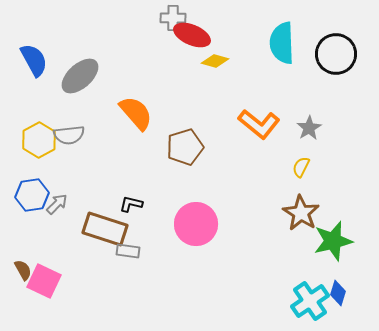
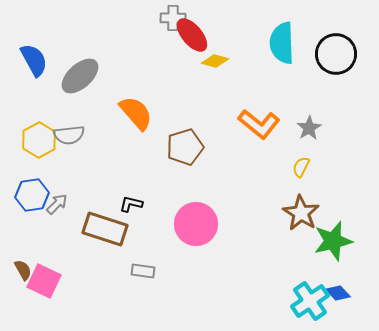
red ellipse: rotated 27 degrees clockwise
gray rectangle: moved 15 px right, 20 px down
blue diamond: rotated 60 degrees counterclockwise
